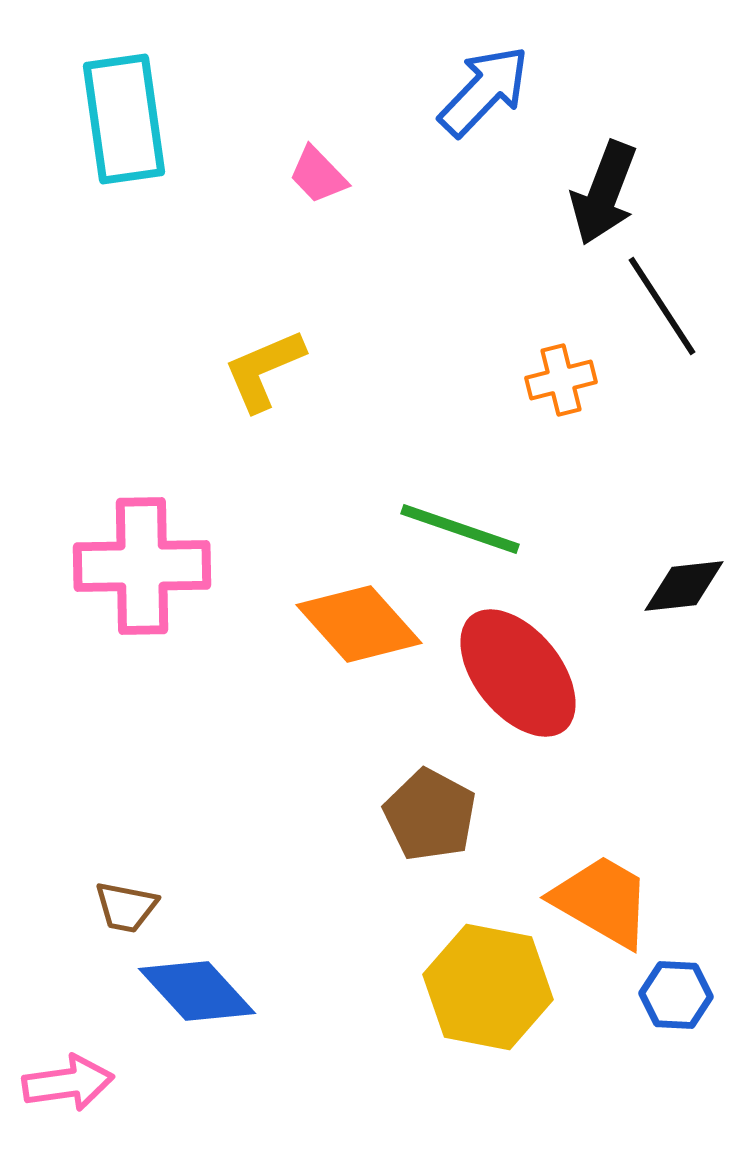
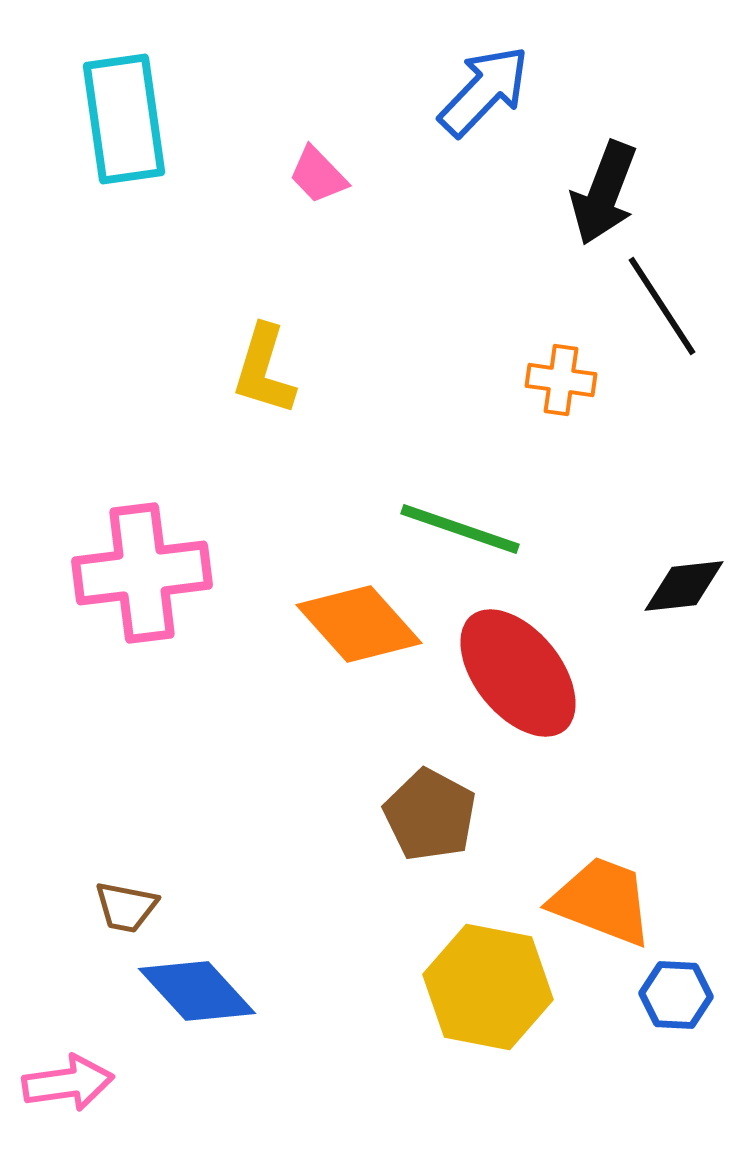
yellow L-shape: rotated 50 degrees counterclockwise
orange cross: rotated 22 degrees clockwise
pink cross: moved 7 px down; rotated 6 degrees counterclockwise
orange trapezoid: rotated 9 degrees counterclockwise
